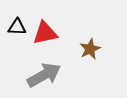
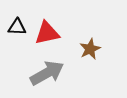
red triangle: moved 2 px right
gray arrow: moved 3 px right, 2 px up
